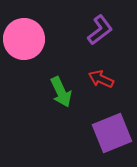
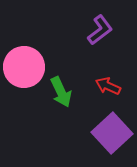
pink circle: moved 28 px down
red arrow: moved 7 px right, 7 px down
purple square: rotated 21 degrees counterclockwise
